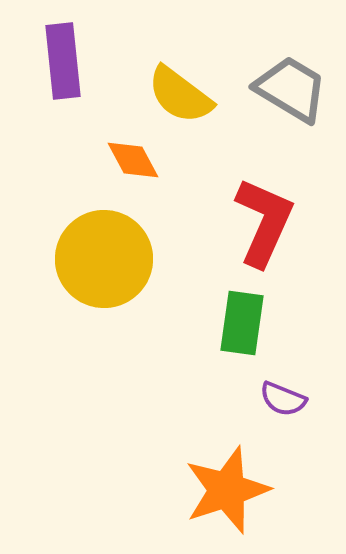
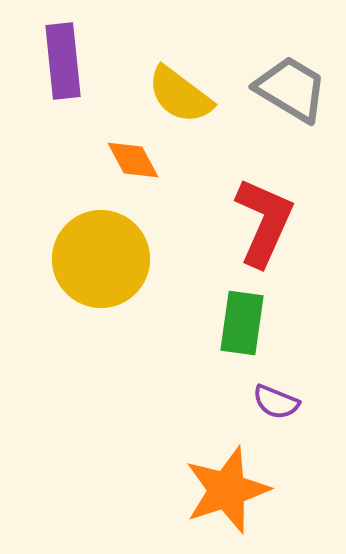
yellow circle: moved 3 px left
purple semicircle: moved 7 px left, 3 px down
